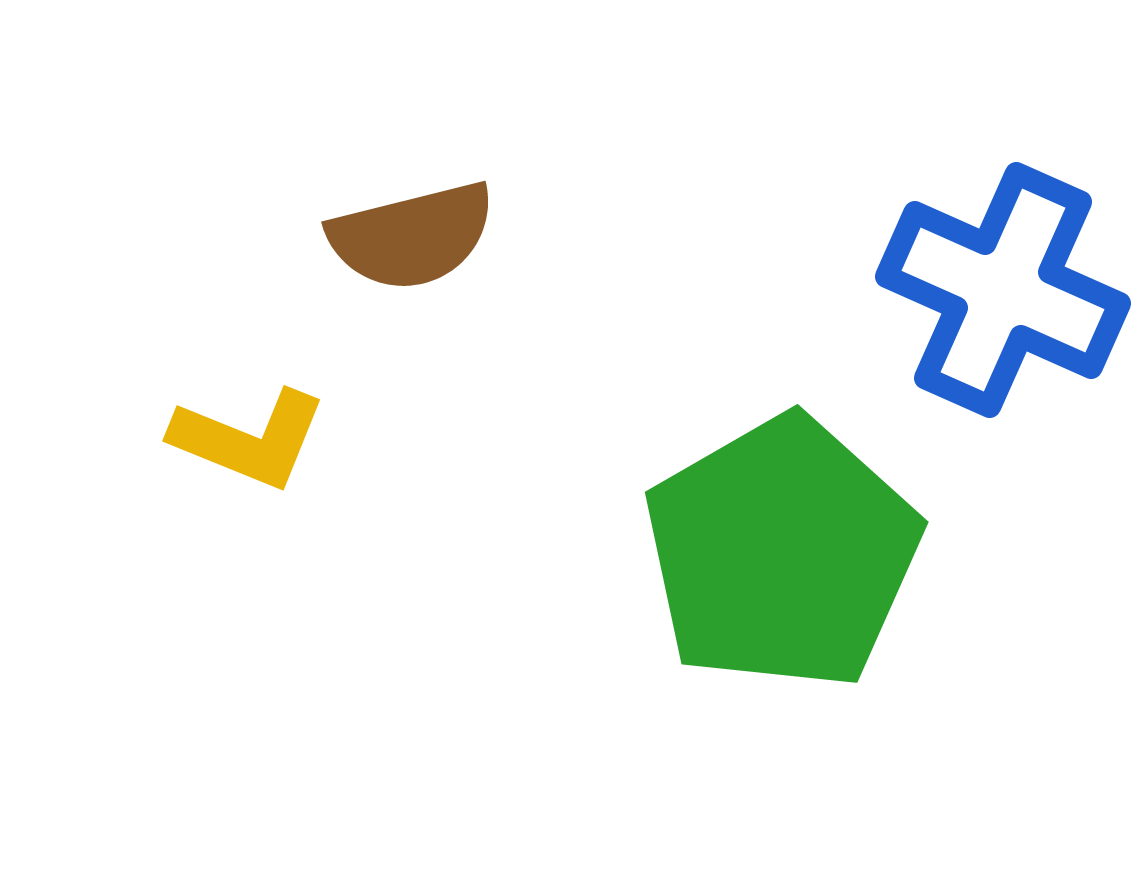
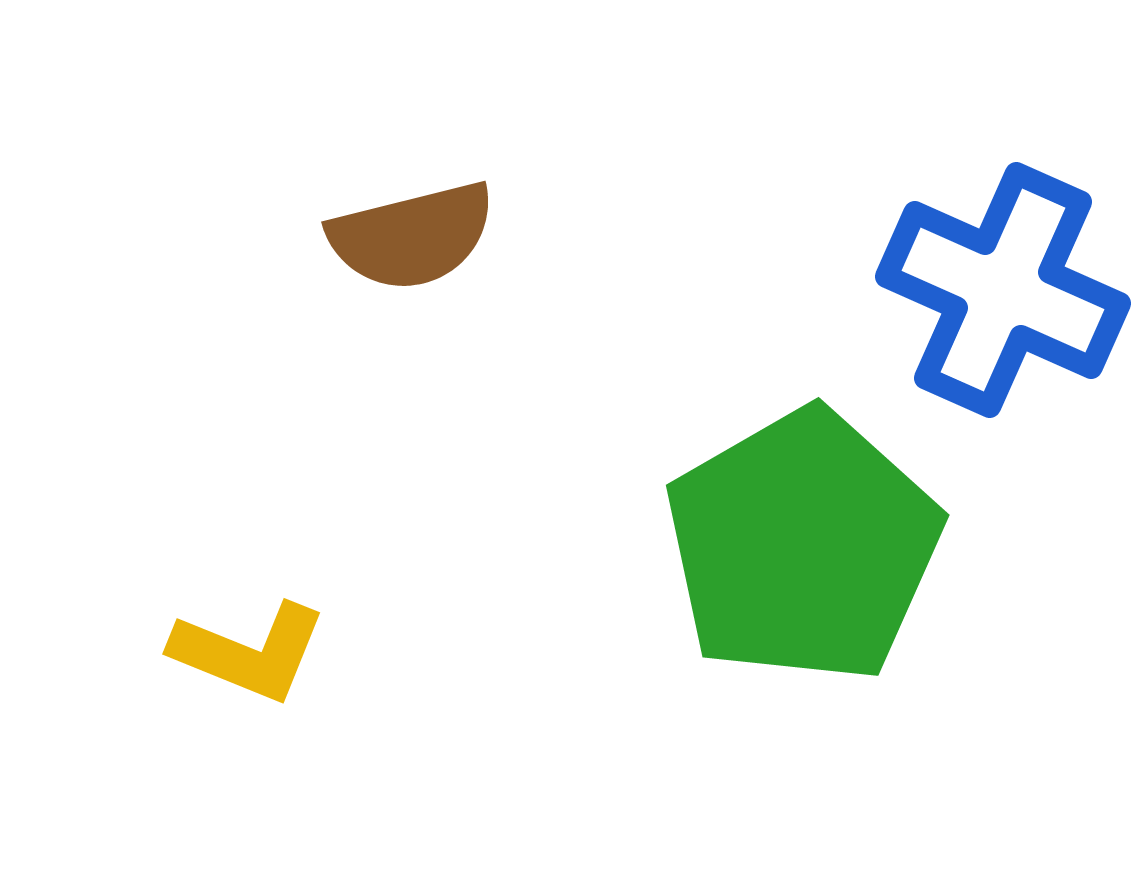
yellow L-shape: moved 213 px down
green pentagon: moved 21 px right, 7 px up
